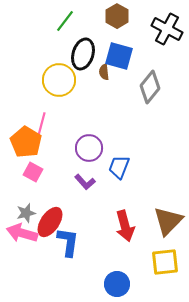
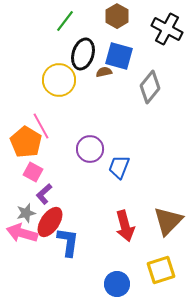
brown semicircle: rotated 84 degrees clockwise
pink line: rotated 44 degrees counterclockwise
purple circle: moved 1 px right, 1 px down
purple L-shape: moved 41 px left, 12 px down; rotated 90 degrees clockwise
yellow square: moved 4 px left, 8 px down; rotated 12 degrees counterclockwise
